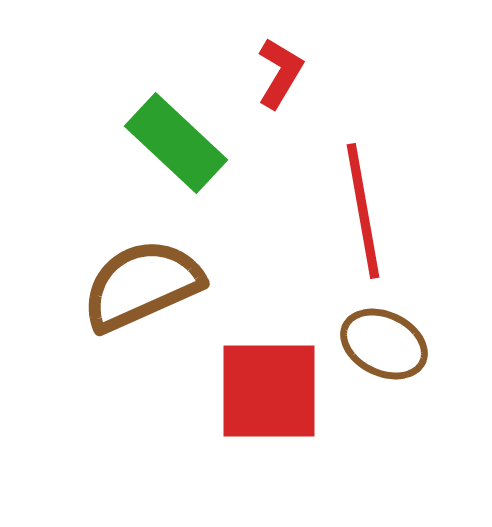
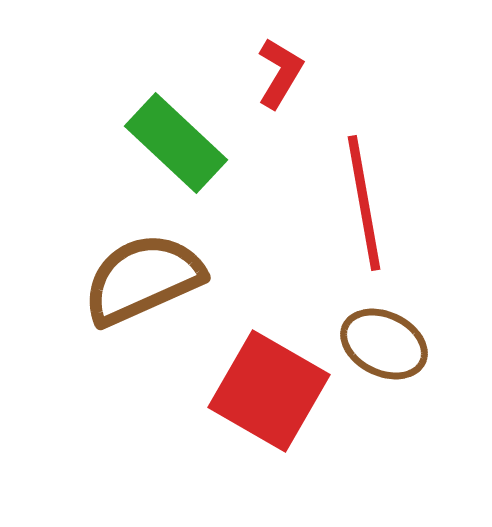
red line: moved 1 px right, 8 px up
brown semicircle: moved 1 px right, 6 px up
red square: rotated 30 degrees clockwise
